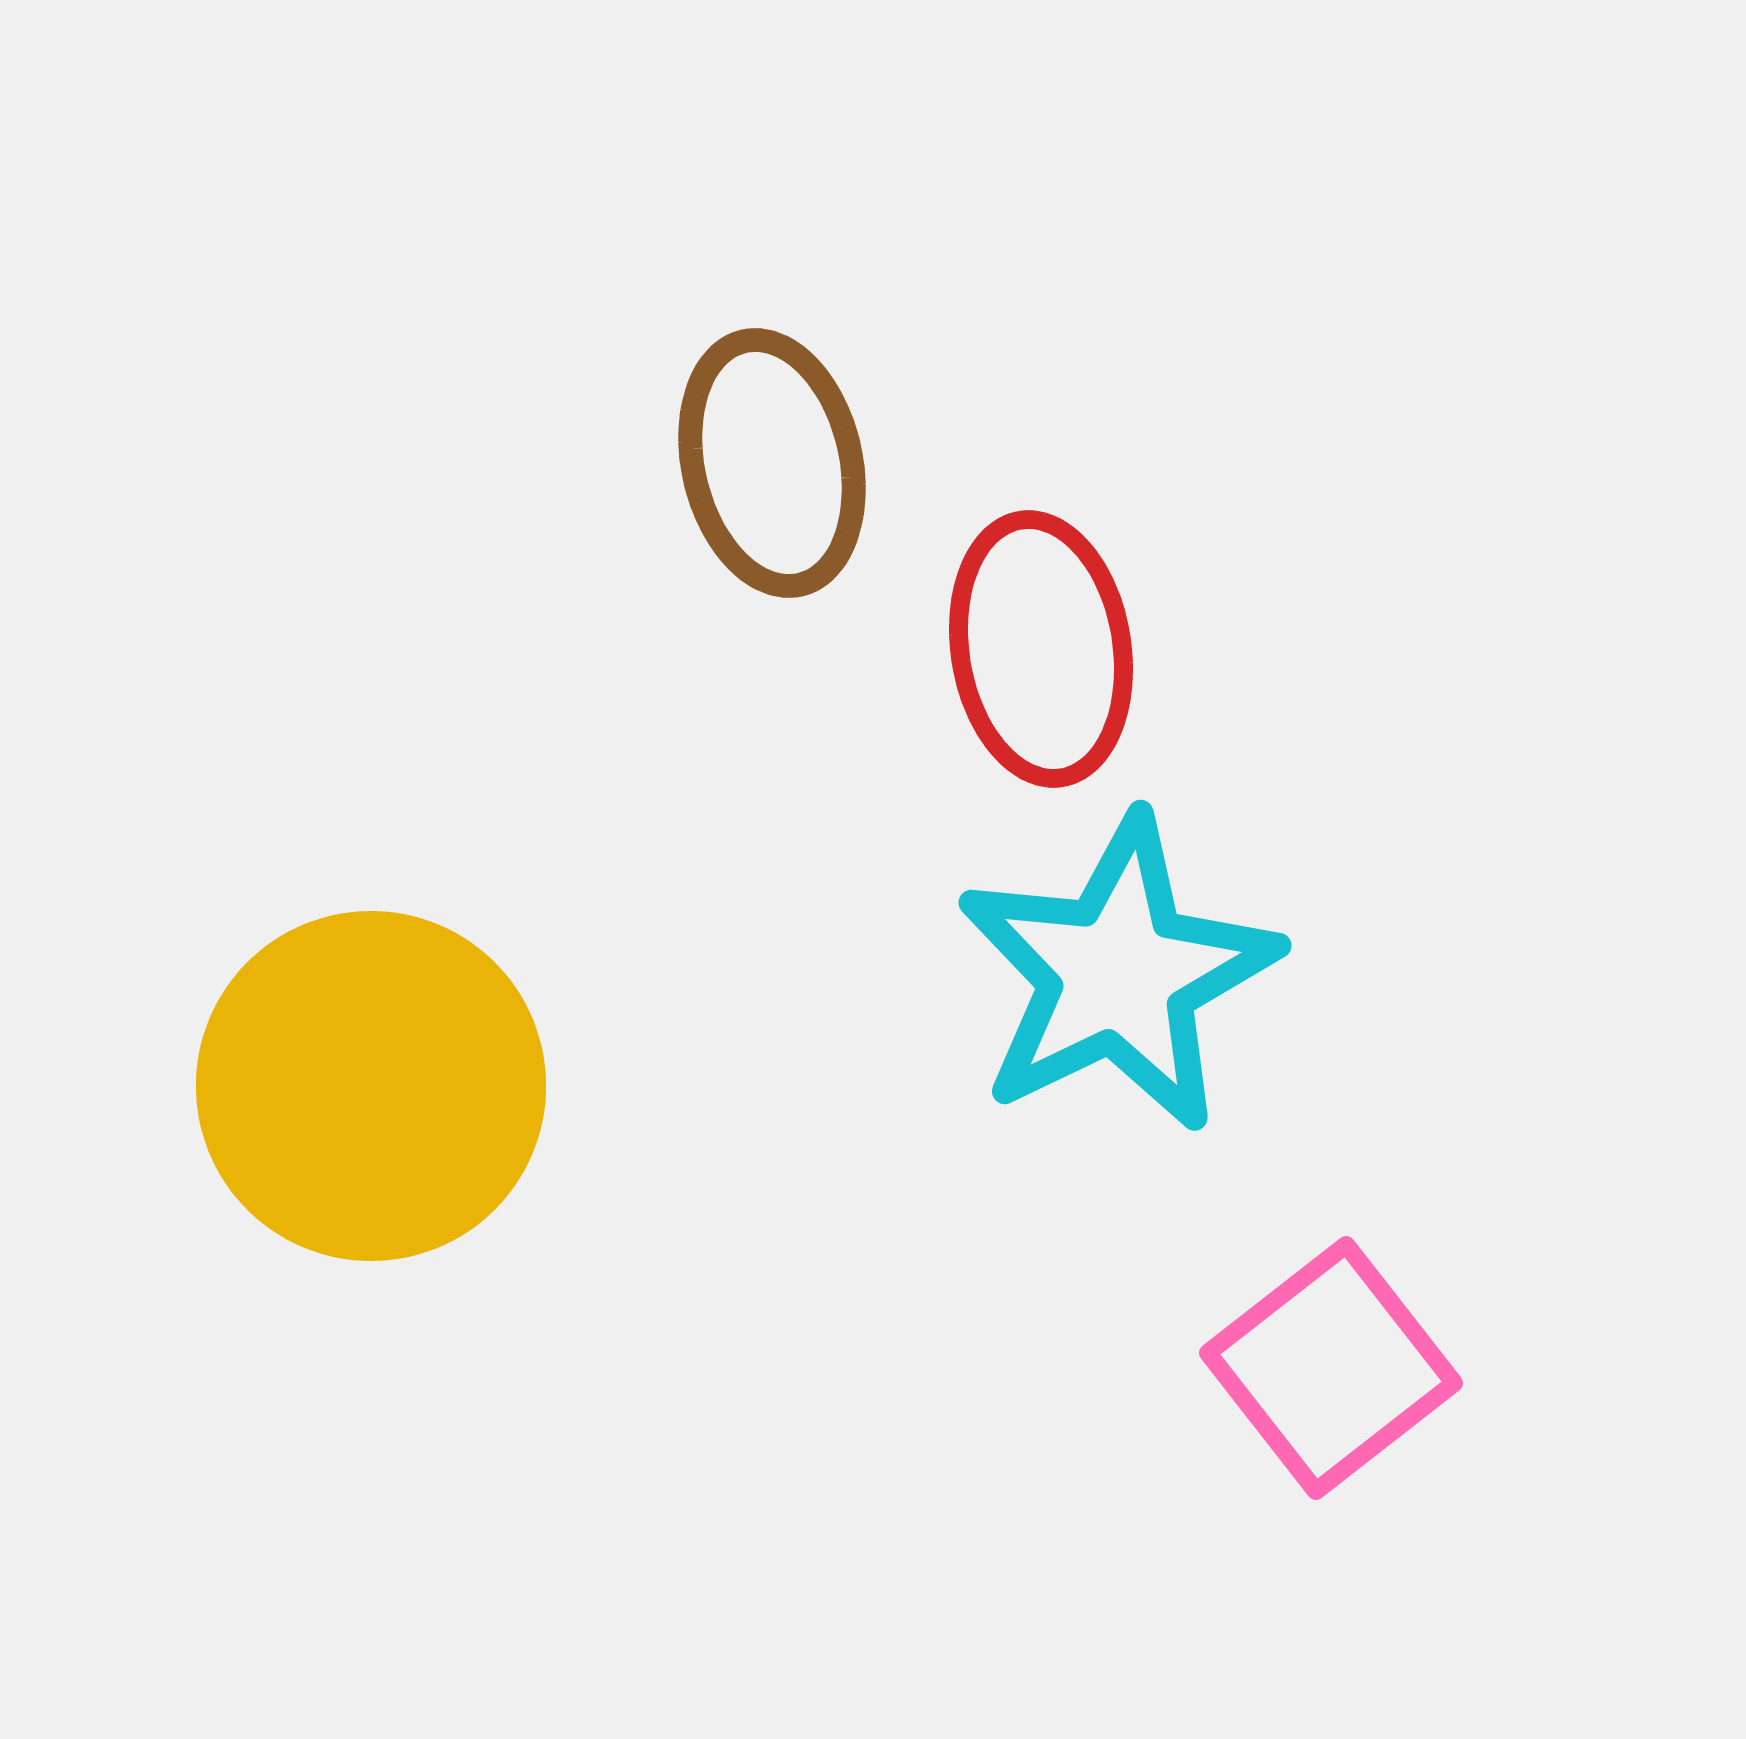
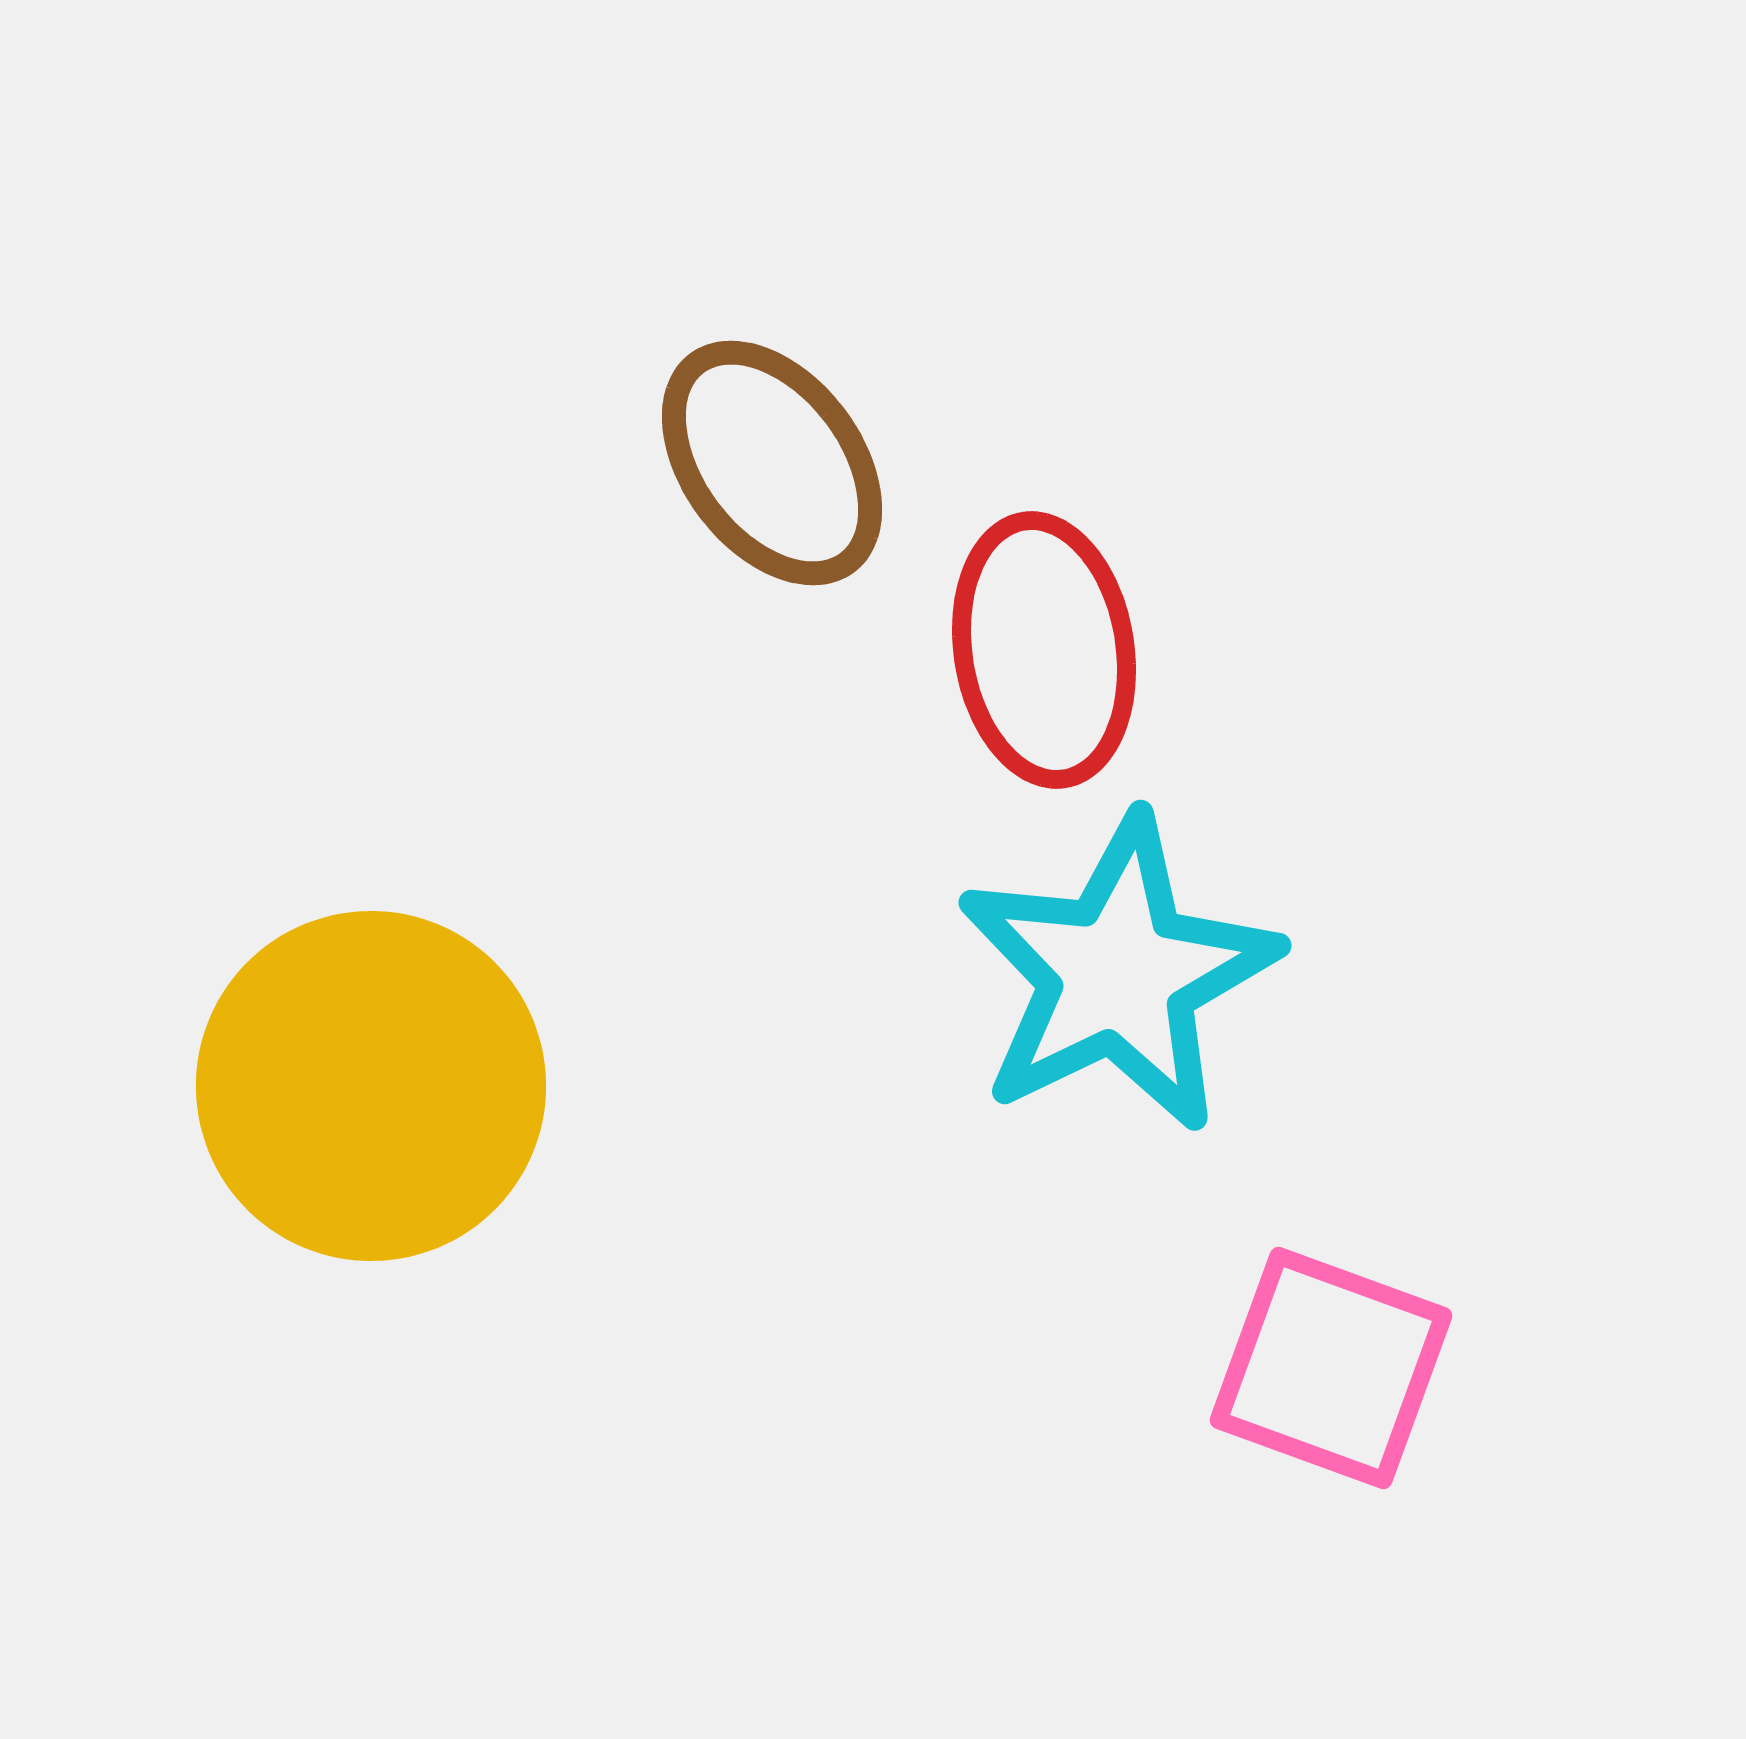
brown ellipse: rotated 24 degrees counterclockwise
red ellipse: moved 3 px right, 1 px down
pink square: rotated 32 degrees counterclockwise
